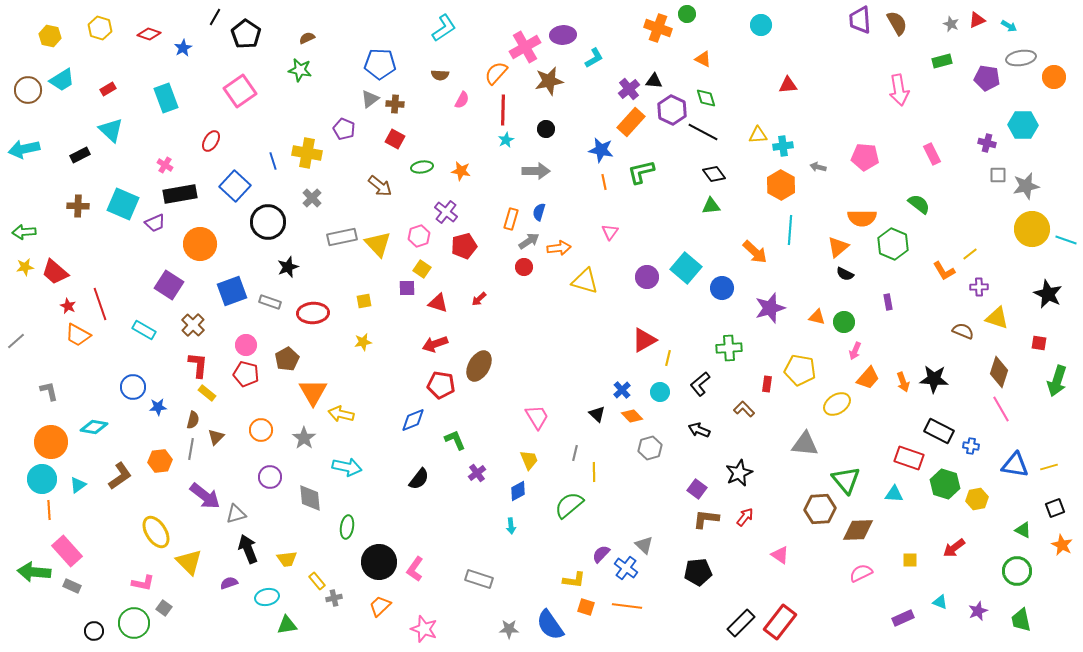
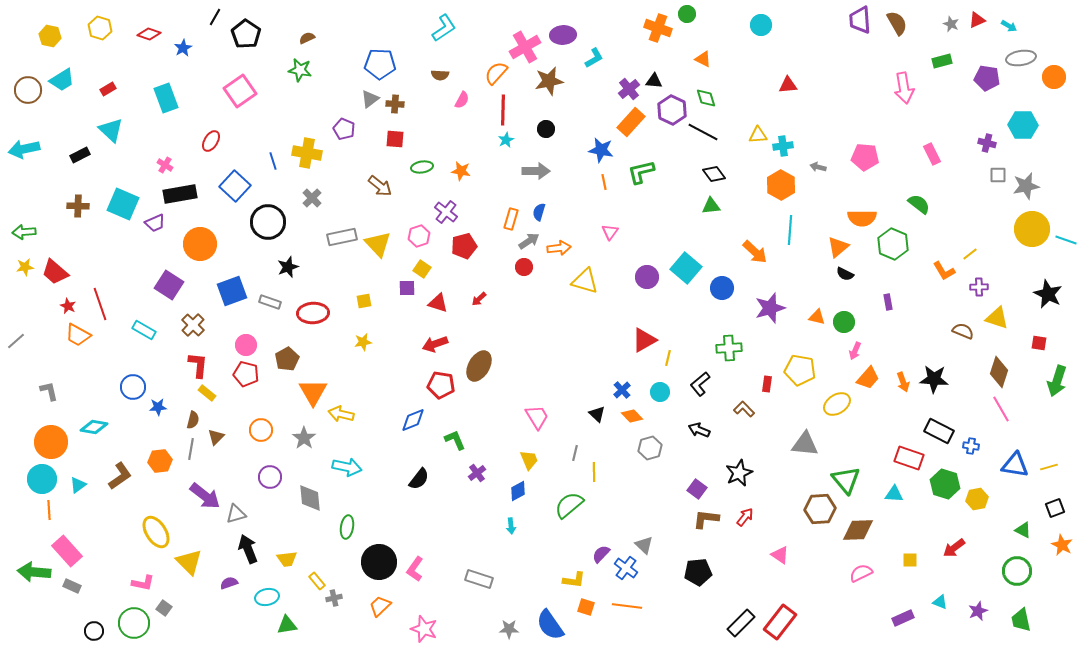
pink arrow at (899, 90): moved 5 px right, 2 px up
red square at (395, 139): rotated 24 degrees counterclockwise
